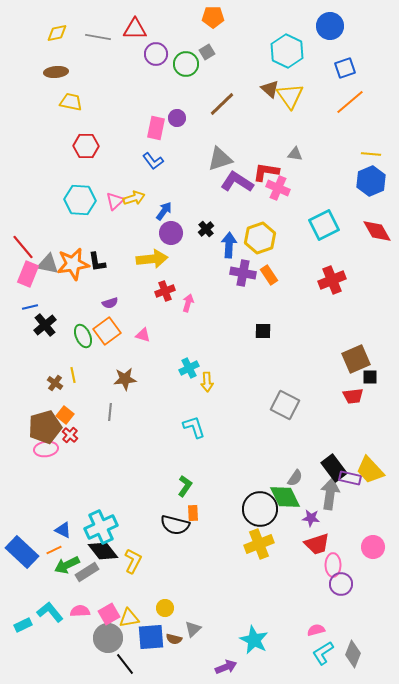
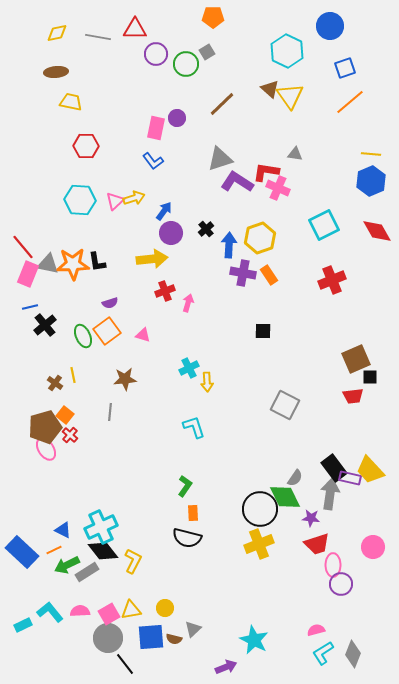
orange star at (73, 264): rotated 8 degrees clockwise
pink ellipse at (46, 449): rotated 65 degrees clockwise
black semicircle at (175, 525): moved 12 px right, 13 px down
yellow triangle at (129, 618): moved 2 px right, 8 px up
